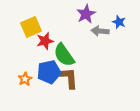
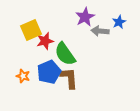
purple star: moved 1 px left, 3 px down
blue star: rotated 24 degrees clockwise
yellow square: moved 3 px down
green semicircle: moved 1 px right, 1 px up
blue pentagon: rotated 10 degrees counterclockwise
orange star: moved 2 px left, 3 px up; rotated 24 degrees counterclockwise
